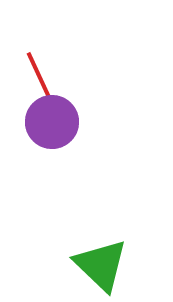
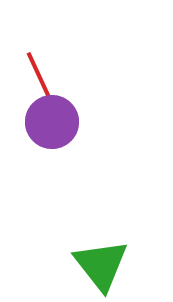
green triangle: rotated 8 degrees clockwise
